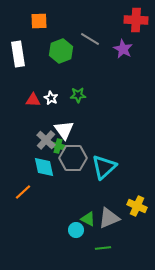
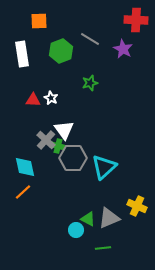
white rectangle: moved 4 px right
green star: moved 12 px right, 12 px up; rotated 14 degrees counterclockwise
cyan diamond: moved 19 px left
